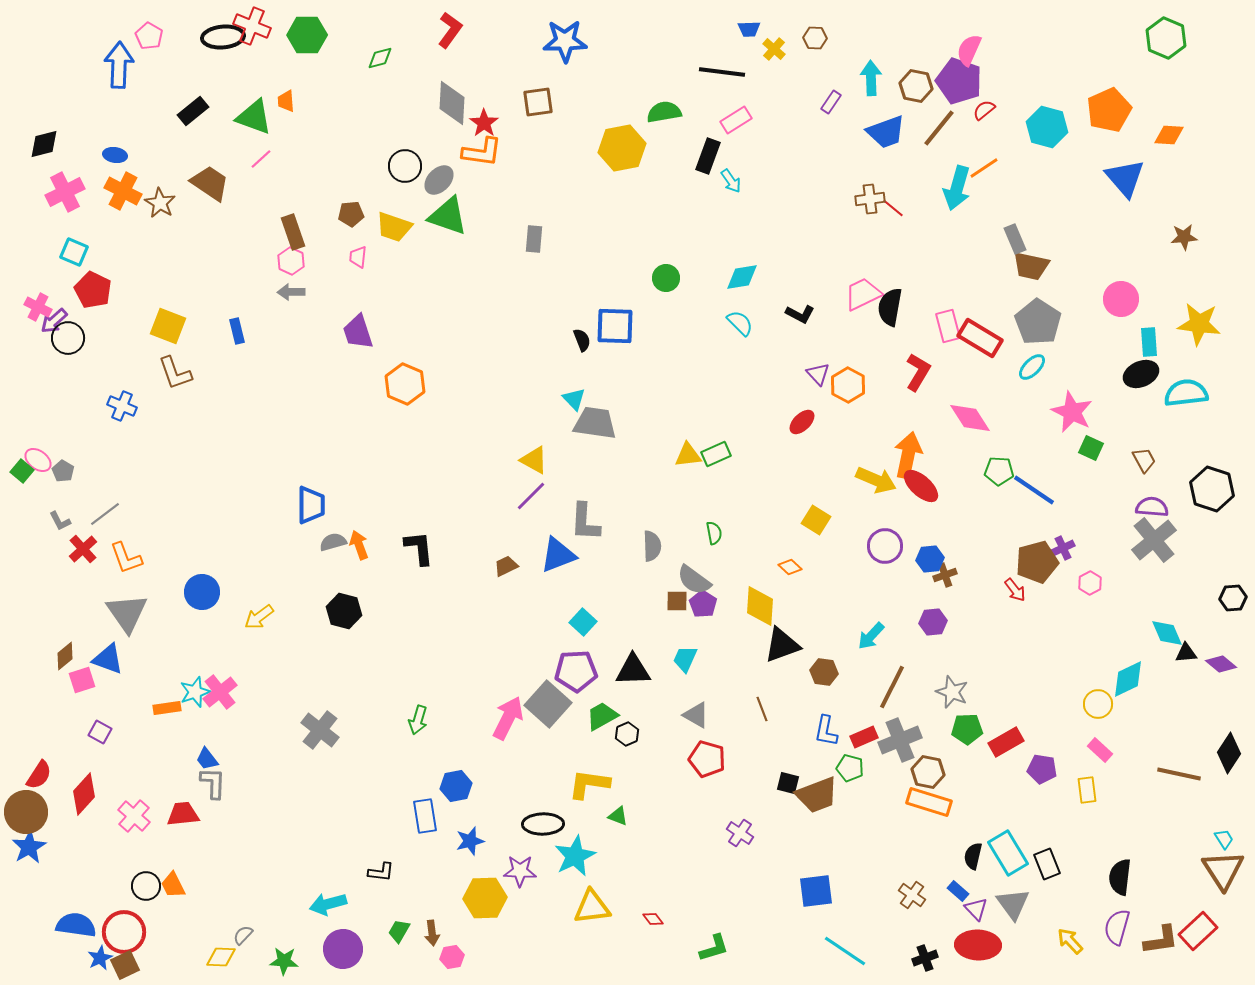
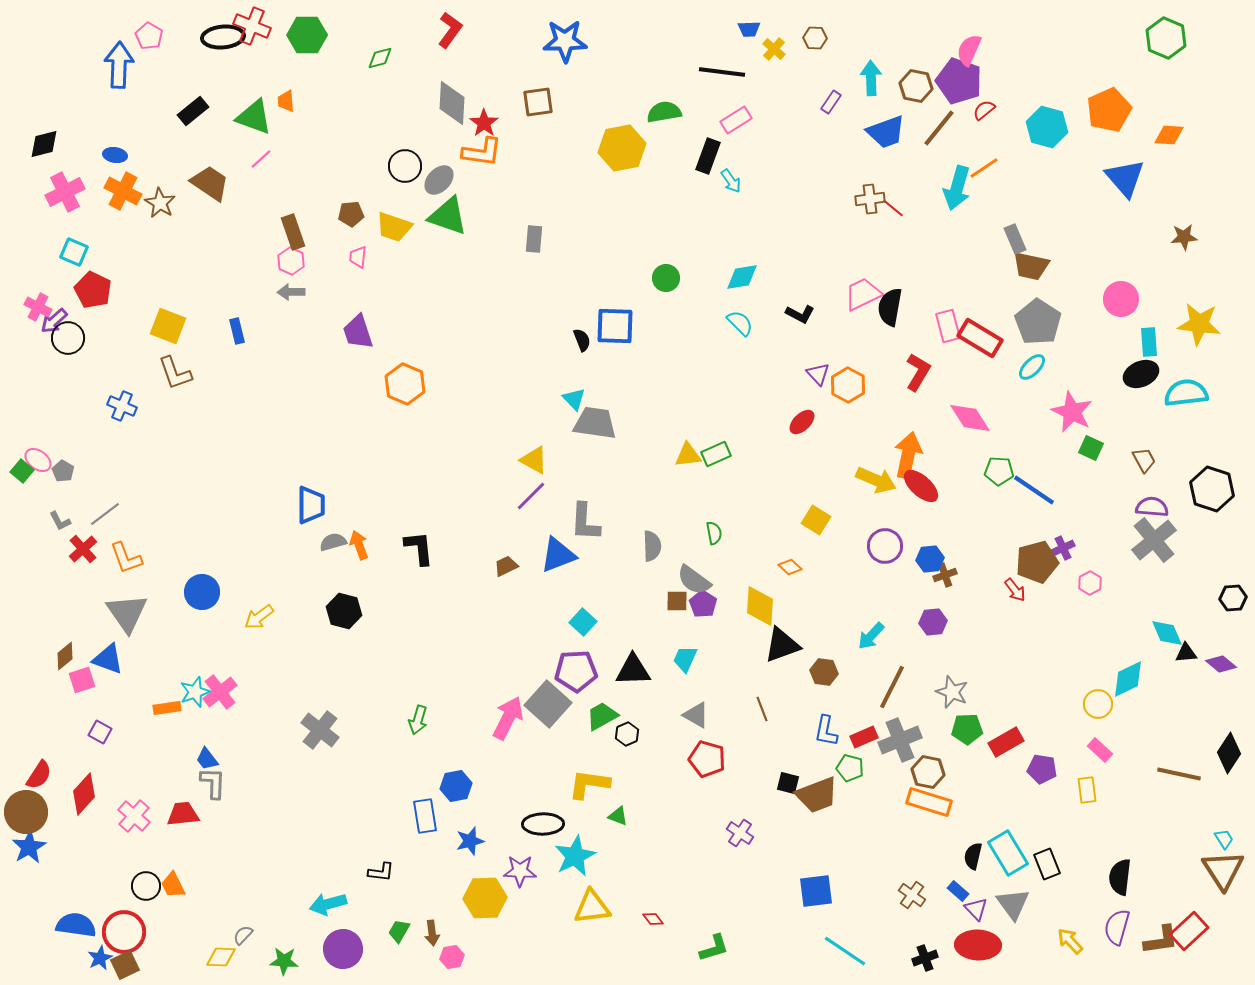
red rectangle at (1198, 931): moved 9 px left
